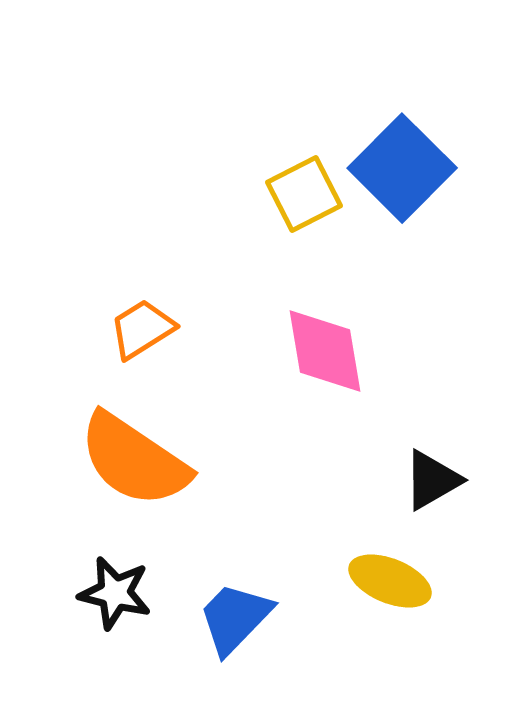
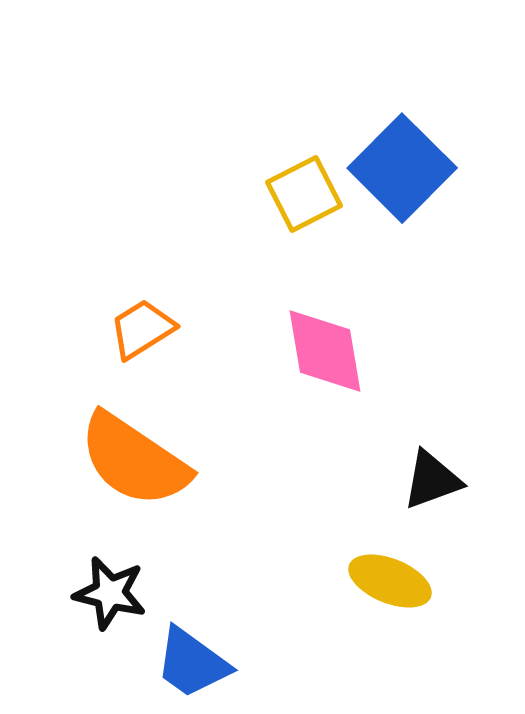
black triangle: rotated 10 degrees clockwise
black star: moved 5 px left
blue trapezoid: moved 43 px left, 45 px down; rotated 98 degrees counterclockwise
